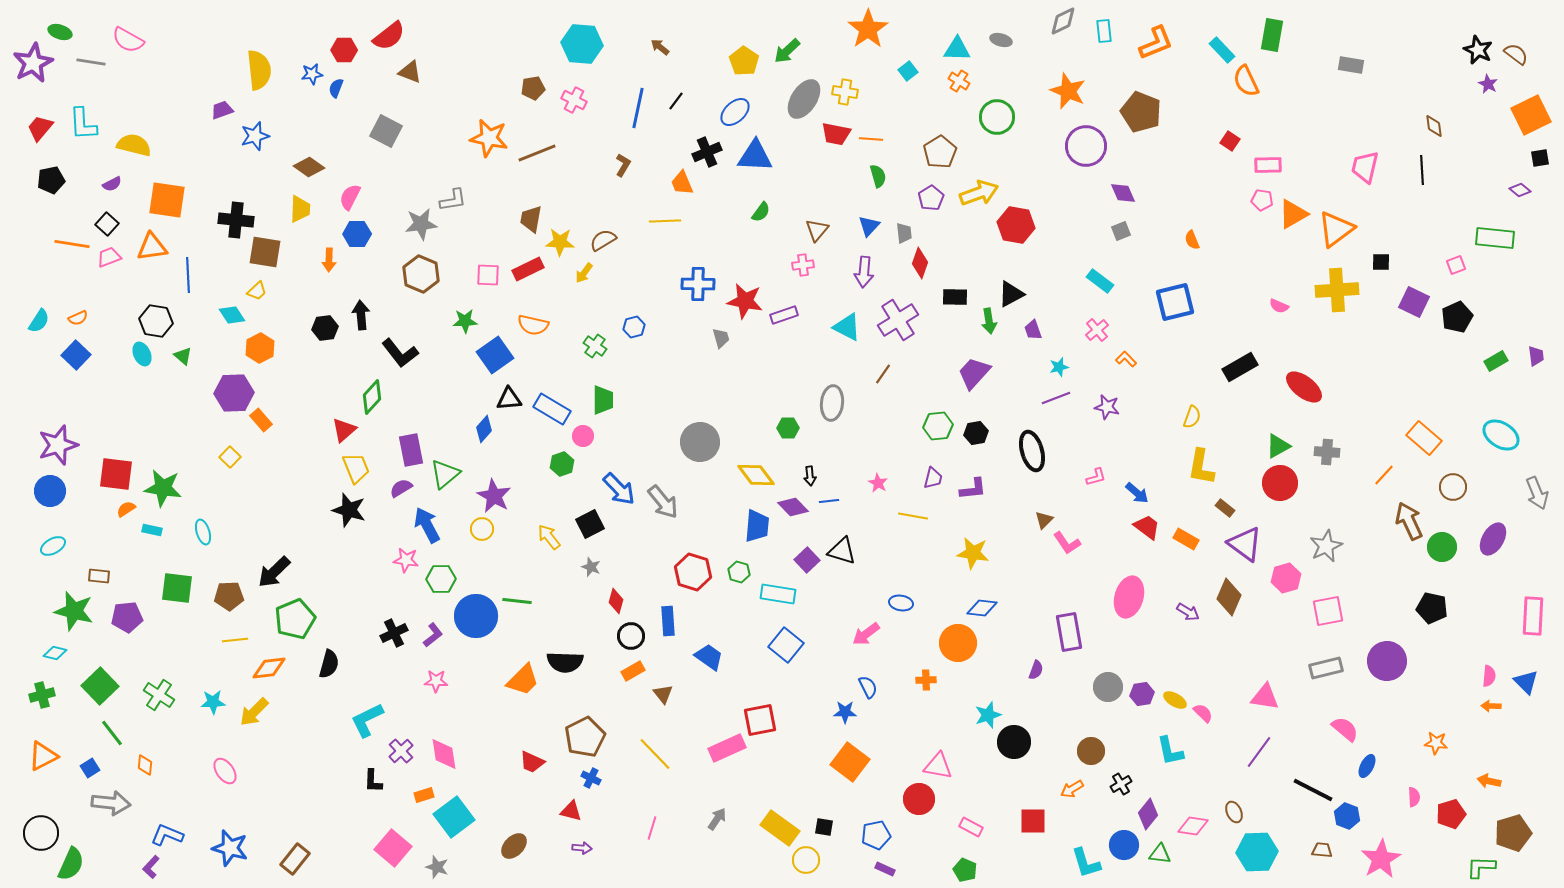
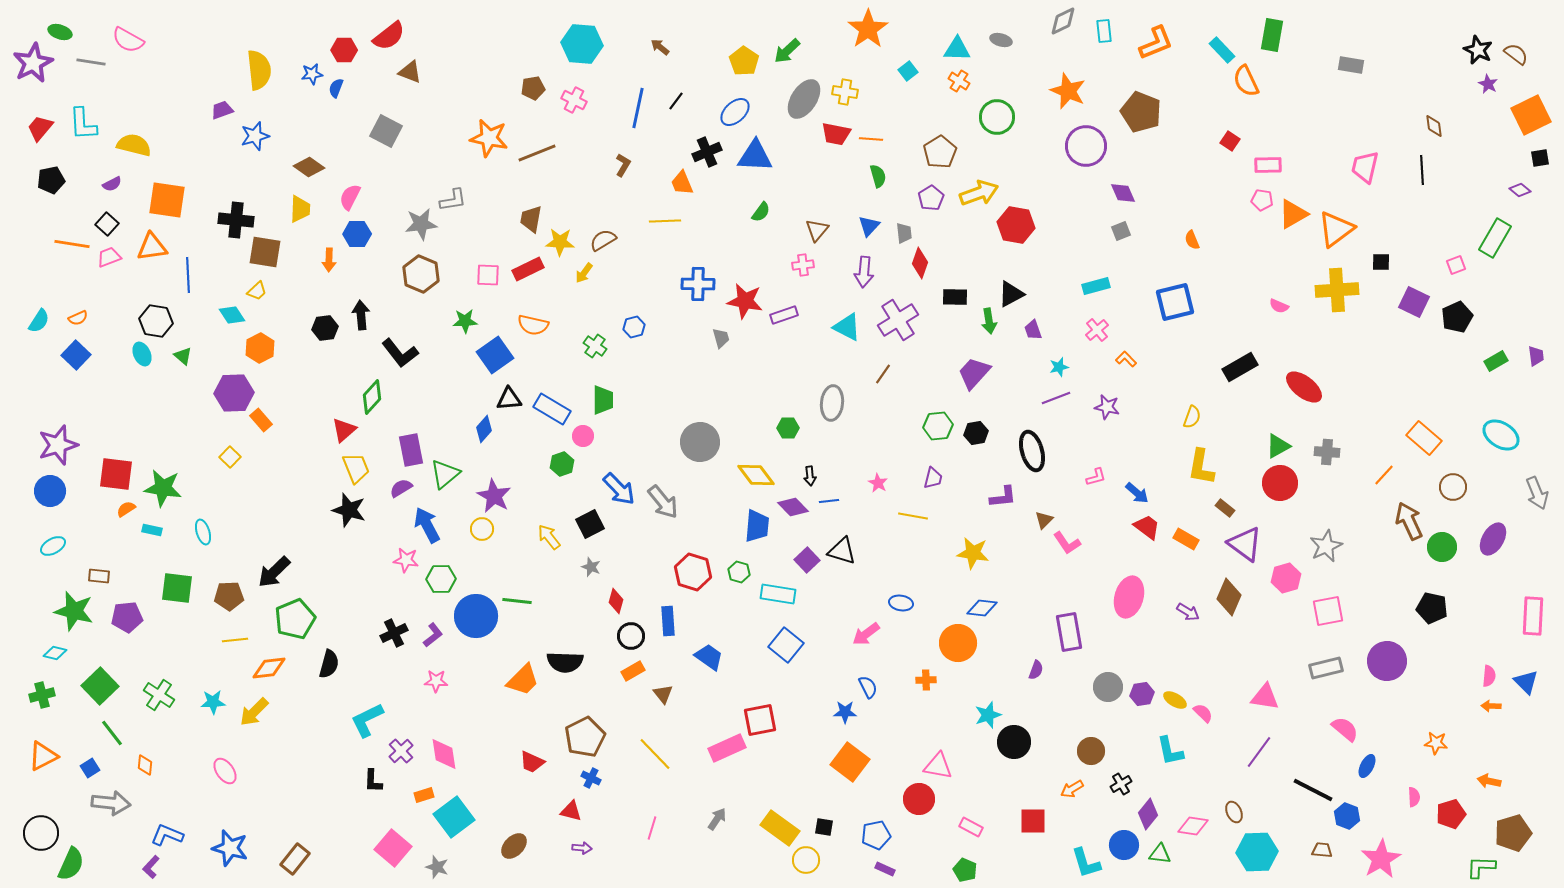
green rectangle at (1495, 238): rotated 66 degrees counterclockwise
cyan rectangle at (1100, 281): moved 4 px left, 5 px down; rotated 52 degrees counterclockwise
purple L-shape at (973, 489): moved 30 px right, 8 px down
